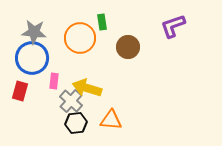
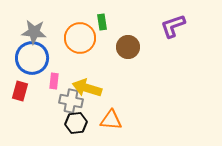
gray cross: rotated 30 degrees counterclockwise
